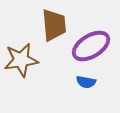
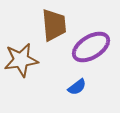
purple ellipse: moved 1 px down
blue semicircle: moved 9 px left, 5 px down; rotated 48 degrees counterclockwise
